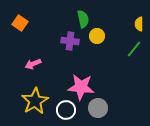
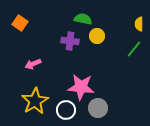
green semicircle: rotated 66 degrees counterclockwise
